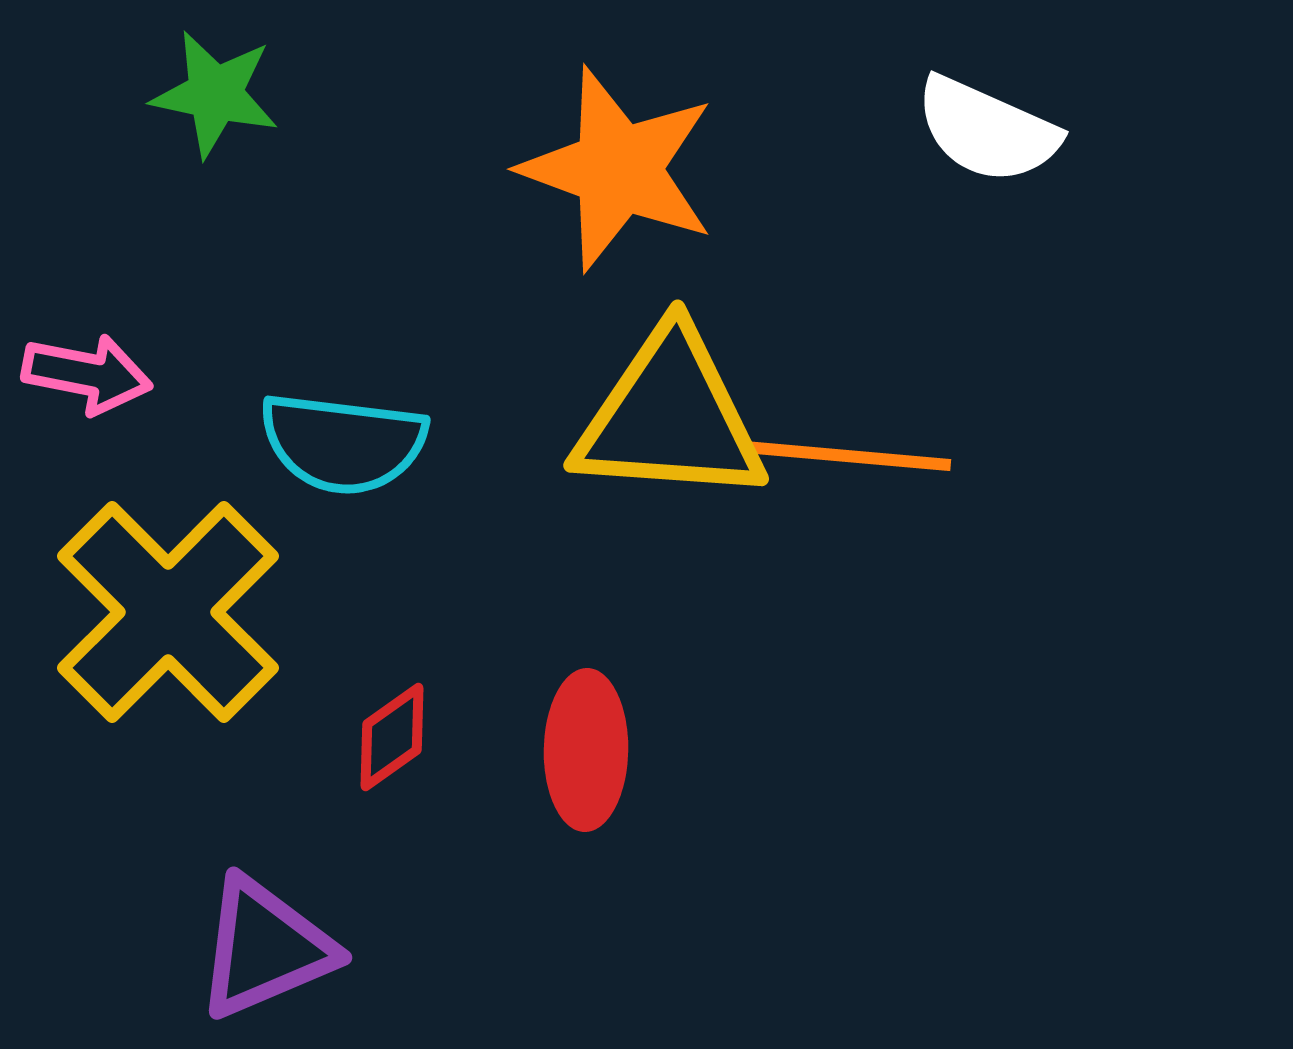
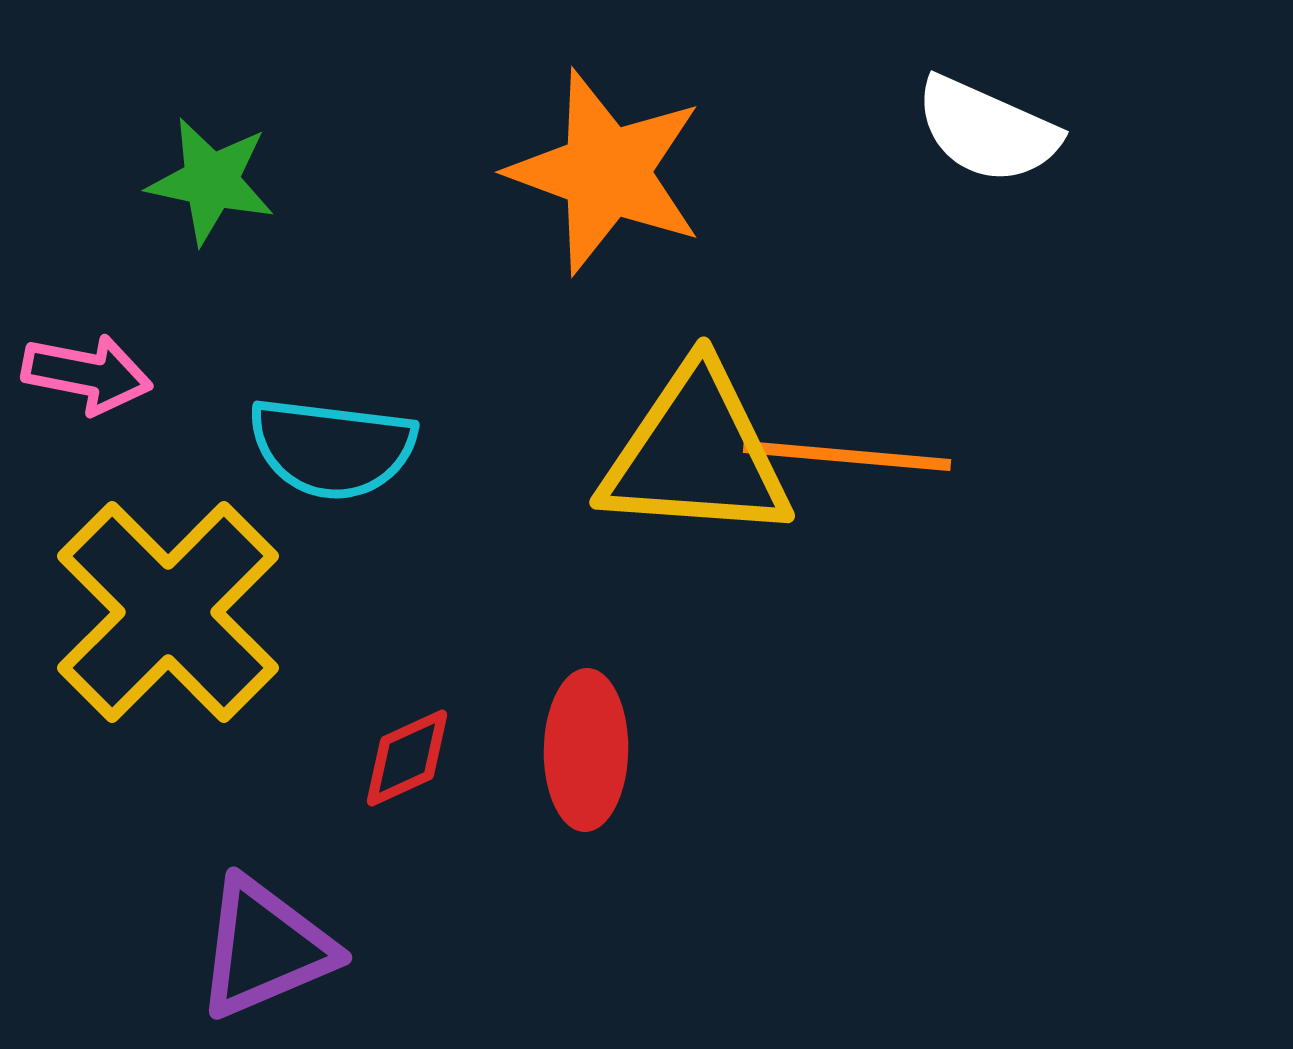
green star: moved 4 px left, 87 px down
orange star: moved 12 px left, 3 px down
yellow triangle: moved 26 px right, 37 px down
cyan semicircle: moved 11 px left, 5 px down
red diamond: moved 15 px right, 21 px down; rotated 11 degrees clockwise
